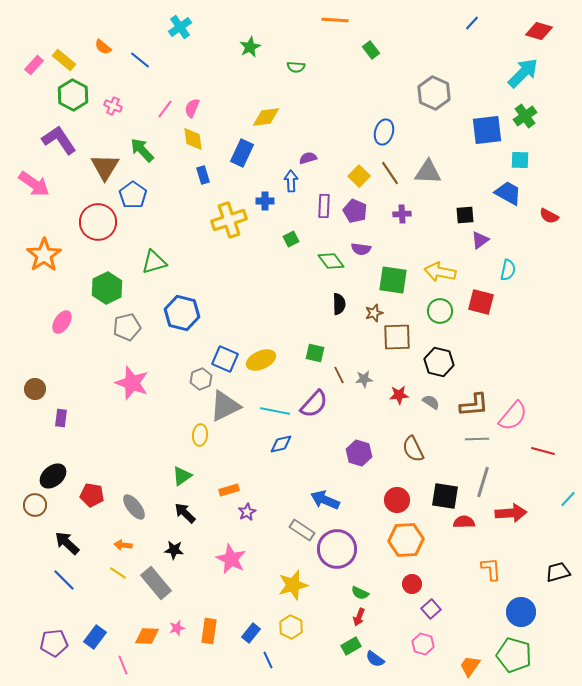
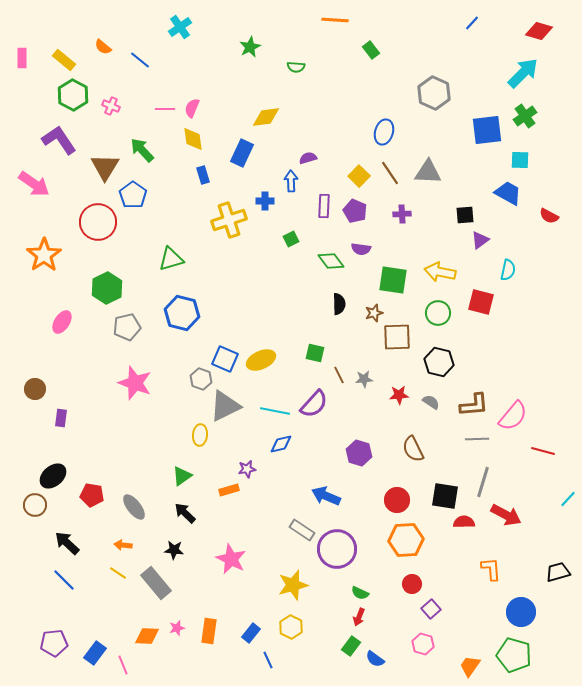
pink rectangle at (34, 65): moved 12 px left, 7 px up; rotated 42 degrees counterclockwise
pink cross at (113, 106): moved 2 px left
pink line at (165, 109): rotated 54 degrees clockwise
green triangle at (154, 262): moved 17 px right, 3 px up
green circle at (440, 311): moved 2 px left, 2 px down
gray hexagon at (201, 379): rotated 20 degrees counterclockwise
pink star at (132, 383): moved 3 px right
blue arrow at (325, 500): moved 1 px right, 4 px up
purple star at (247, 512): moved 43 px up; rotated 18 degrees clockwise
red arrow at (511, 513): moved 5 px left, 2 px down; rotated 32 degrees clockwise
blue rectangle at (95, 637): moved 16 px down
green rectangle at (351, 646): rotated 24 degrees counterclockwise
